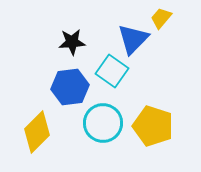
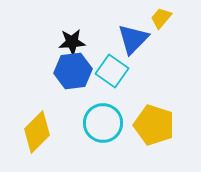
blue hexagon: moved 3 px right, 16 px up
yellow pentagon: moved 1 px right, 1 px up
